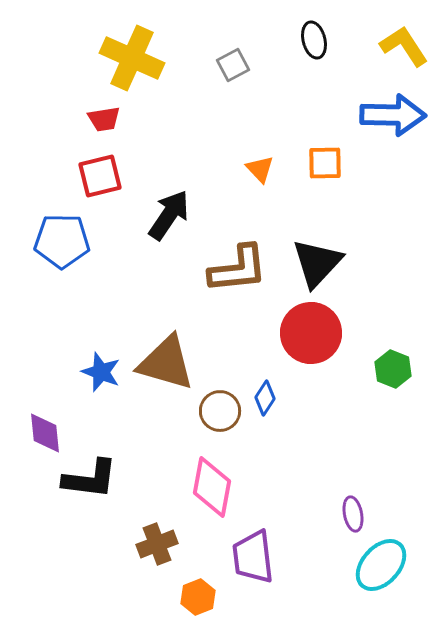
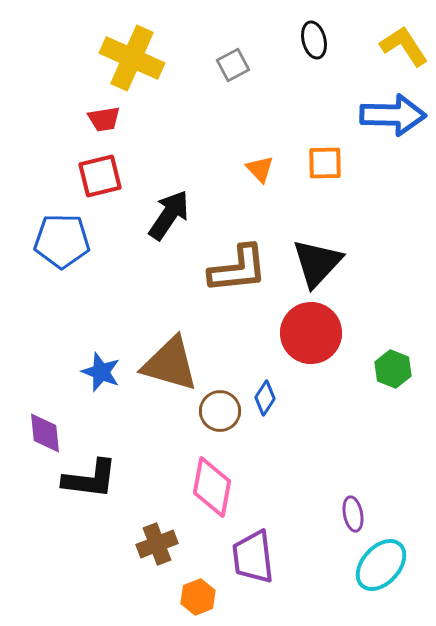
brown triangle: moved 4 px right, 1 px down
